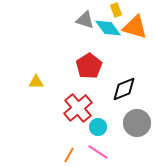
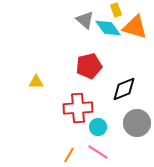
gray triangle: rotated 24 degrees clockwise
red pentagon: rotated 20 degrees clockwise
red cross: rotated 36 degrees clockwise
